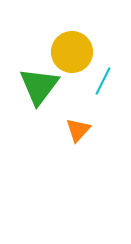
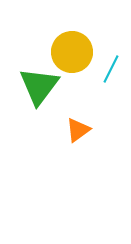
cyan line: moved 8 px right, 12 px up
orange triangle: rotated 12 degrees clockwise
